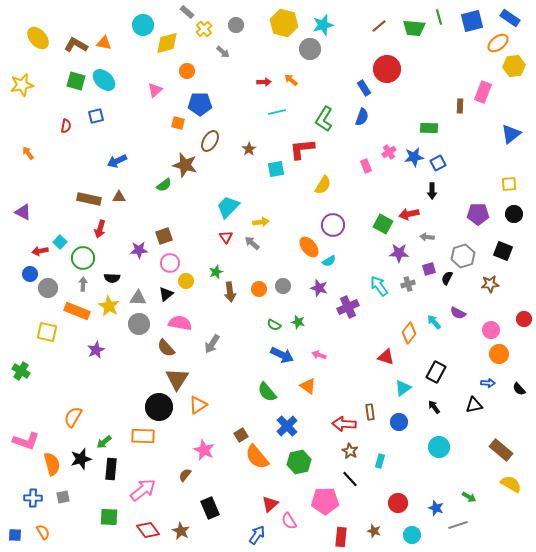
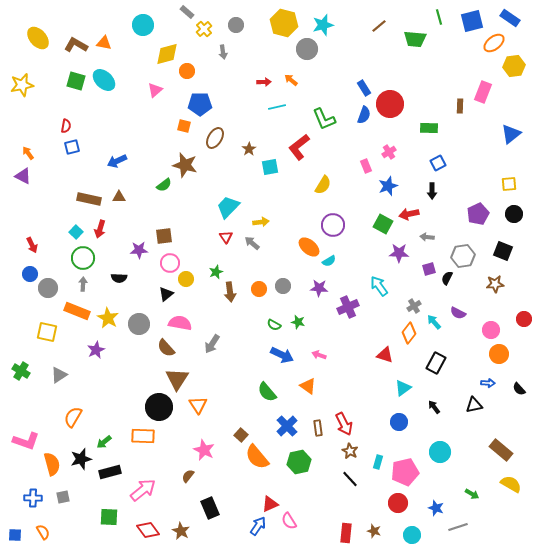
green trapezoid at (414, 28): moved 1 px right, 11 px down
yellow diamond at (167, 43): moved 11 px down
orange ellipse at (498, 43): moved 4 px left
gray circle at (310, 49): moved 3 px left
gray arrow at (223, 52): rotated 40 degrees clockwise
red circle at (387, 69): moved 3 px right, 35 px down
cyan line at (277, 112): moved 5 px up
blue square at (96, 116): moved 24 px left, 31 px down
blue semicircle at (362, 117): moved 2 px right, 2 px up
green L-shape at (324, 119): rotated 55 degrees counterclockwise
orange square at (178, 123): moved 6 px right, 3 px down
brown ellipse at (210, 141): moved 5 px right, 3 px up
red L-shape at (302, 149): moved 3 px left, 2 px up; rotated 32 degrees counterclockwise
blue star at (414, 157): moved 26 px left, 29 px down; rotated 12 degrees counterclockwise
cyan square at (276, 169): moved 6 px left, 2 px up
purple triangle at (23, 212): moved 36 px up
purple pentagon at (478, 214): rotated 25 degrees counterclockwise
brown square at (164, 236): rotated 12 degrees clockwise
cyan square at (60, 242): moved 16 px right, 10 px up
orange ellipse at (309, 247): rotated 10 degrees counterclockwise
red arrow at (40, 251): moved 8 px left, 6 px up; rotated 105 degrees counterclockwise
gray hexagon at (463, 256): rotated 10 degrees clockwise
black semicircle at (112, 278): moved 7 px right
yellow circle at (186, 281): moved 2 px up
gray cross at (408, 284): moved 6 px right, 22 px down; rotated 16 degrees counterclockwise
brown star at (490, 284): moved 5 px right
purple star at (319, 288): rotated 12 degrees counterclockwise
gray triangle at (138, 298): moved 79 px left, 77 px down; rotated 36 degrees counterclockwise
yellow star at (109, 306): moved 1 px left, 12 px down
red triangle at (386, 357): moved 1 px left, 2 px up
black rectangle at (436, 372): moved 9 px up
orange triangle at (198, 405): rotated 30 degrees counterclockwise
brown rectangle at (370, 412): moved 52 px left, 16 px down
red arrow at (344, 424): rotated 120 degrees counterclockwise
brown square at (241, 435): rotated 16 degrees counterclockwise
cyan circle at (439, 447): moved 1 px right, 5 px down
cyan rectangle at (380, 461): moved 2 px left, 1 px down
black rectangle at (111, 469): moved 1 px left, 3 px down; rotated 70 degrees clockwise
brown semicircle at (185, 475): moved 3 px right, 1 px down
green arrow at (469, 497): moved 3 px right, 3 px up
pink pentagon at (325, 501): moved 80 px right, 29 px up; rotated 12 degrees counterclockwise
red triangle at (270, 504): rotated 18 degrees clockwise
gray line at (458, 525): moved 2 px down
blue arrow at (257, 535): moved 1 px right, 9 px up
red rectangle at (341, 537): moved 5 px right, 4 px up
